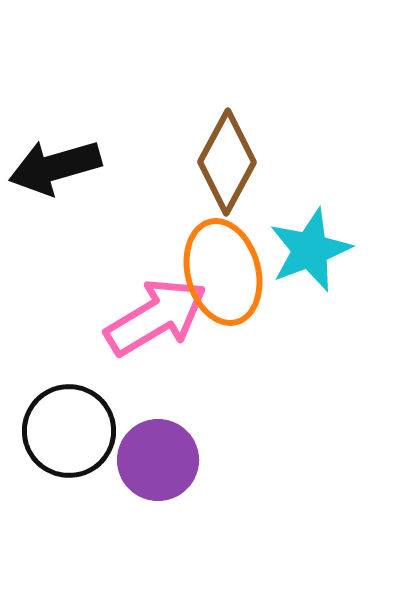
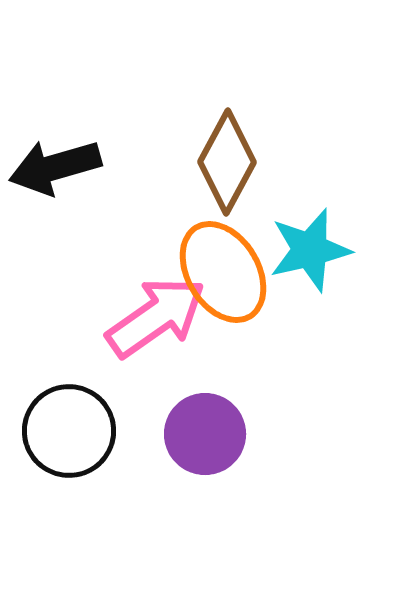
cyan star: rotated 8 degrees clockwise
orange ellipse: rotated 16 degrees counterclockwise
pink arrow: rotated 4 degrees counterclockwise
purple circle: moved 47 px right, 26 px up
